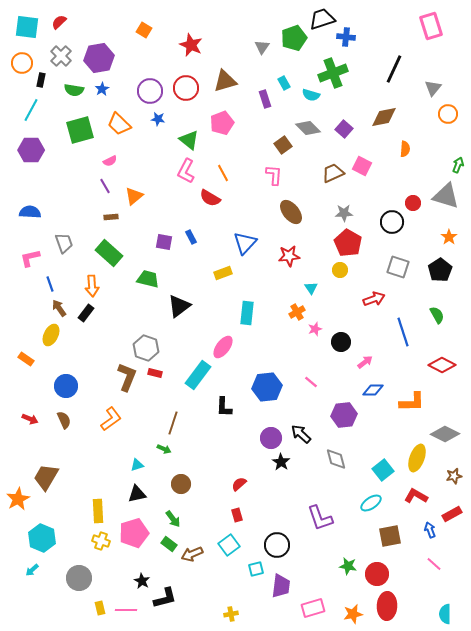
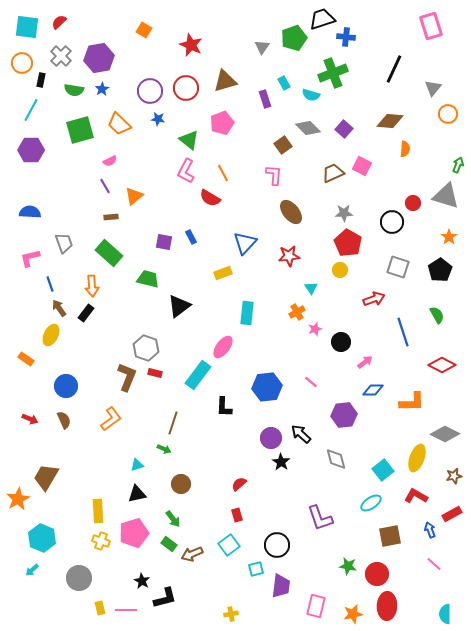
brown diamond at (384, 117): moved 6 px right, 4 px down; rotated 16 degrees clockwise
pink rectangle at (313, 608): moved 3 px right, 2 px up; rotated 60 degrees counterclockwise
